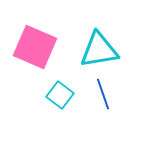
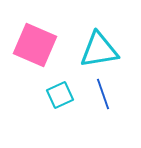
pink square: moved 2 px up
cyan square: rotated 28 degrees clockwise
